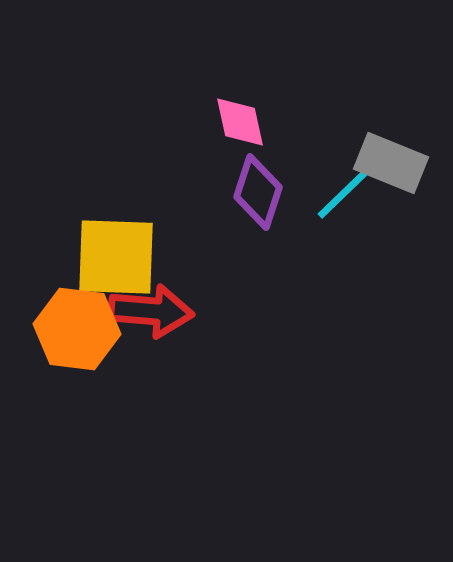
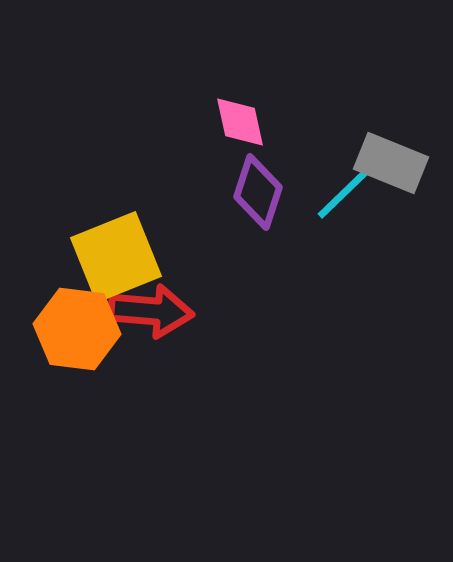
yellow square: rotated 24 degrees counterclockwise
